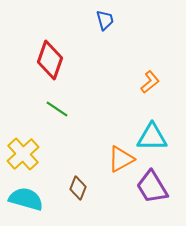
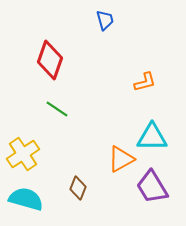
orange L-shape: moved 5 px left; rotated 25 degrees clockwise
yellow cross: rotated 8 degrees clockwise
